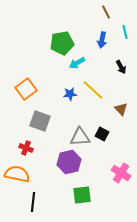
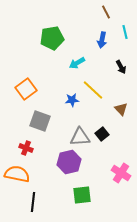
green pentagon: moved 10 px left, 5 px up
blue star: moved 2 px right, 6 px down
black square: rotated 24 degrees clockwise
